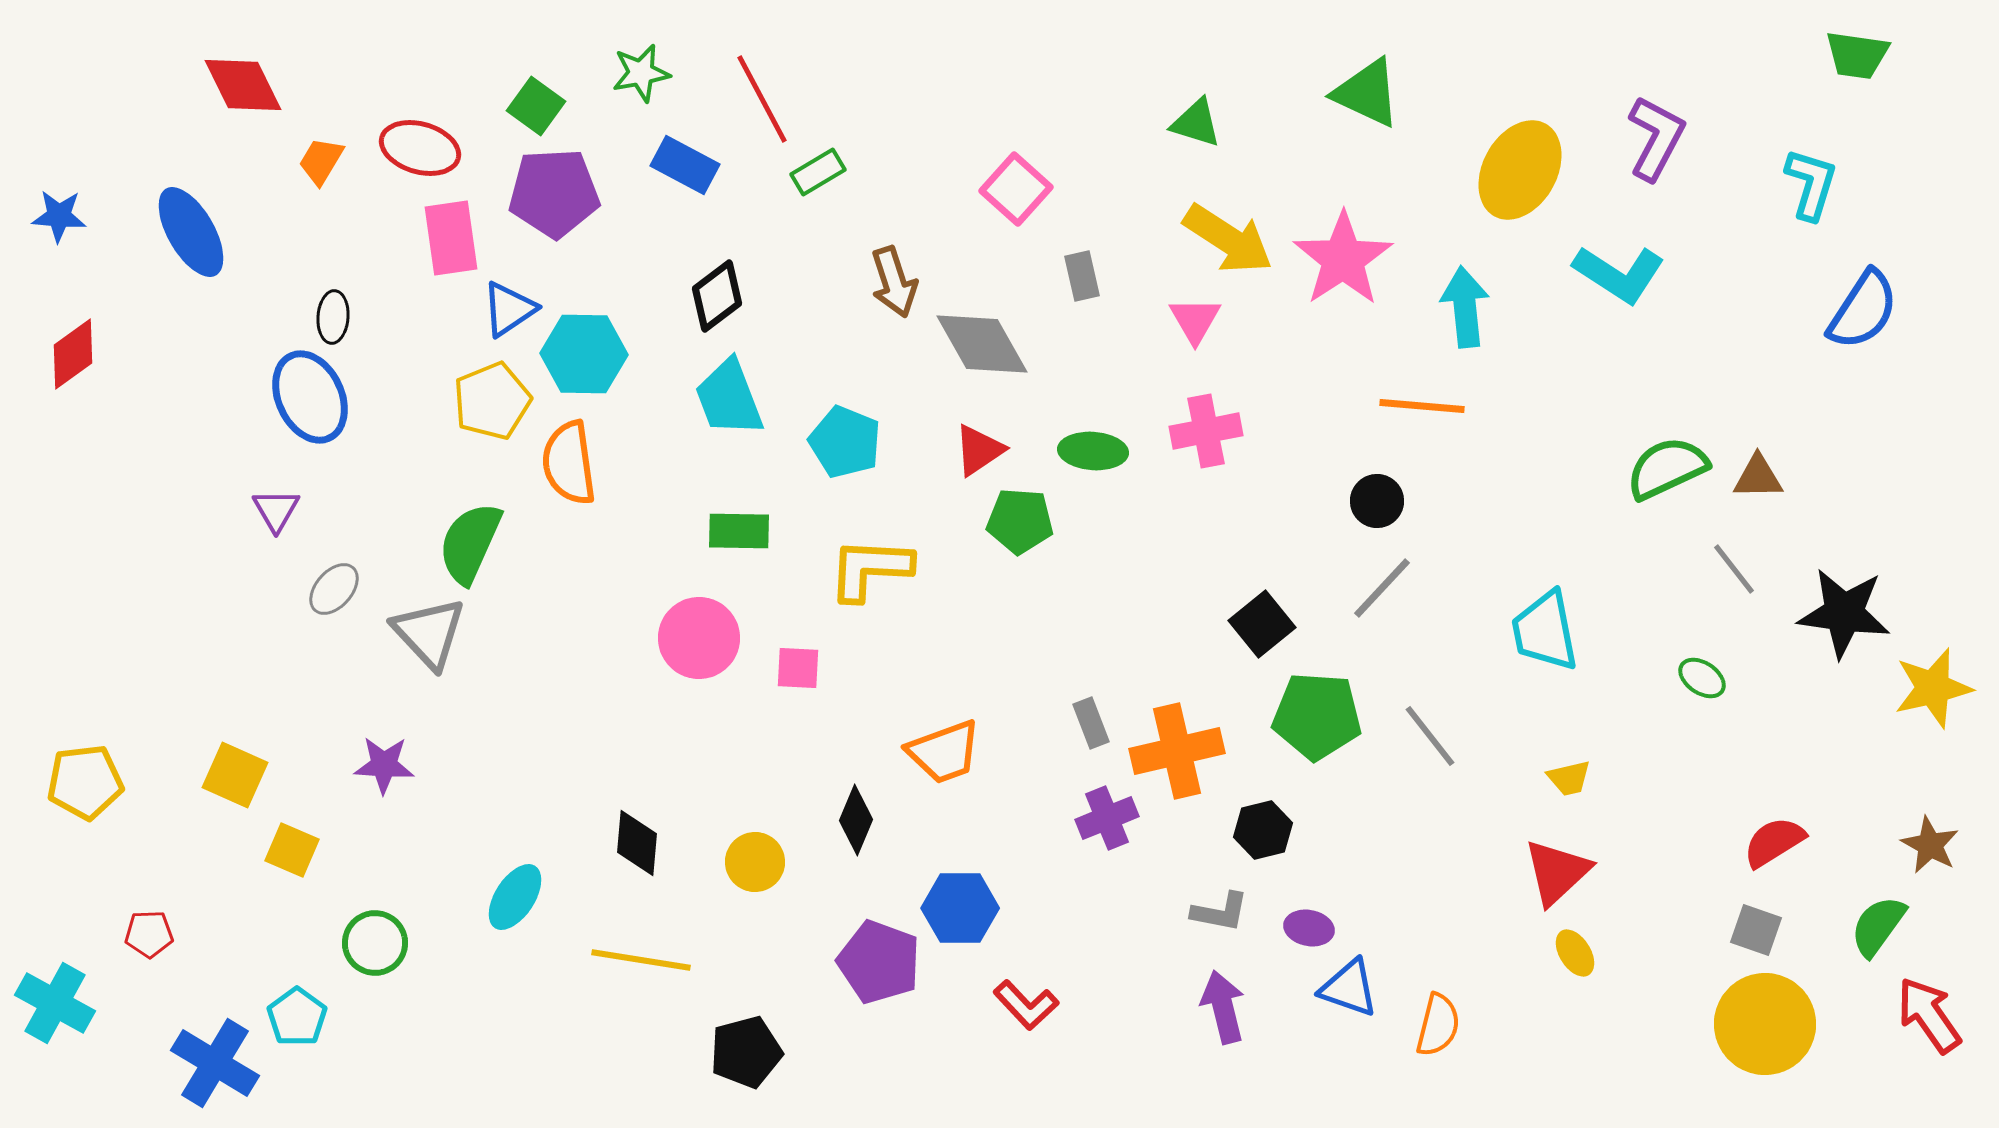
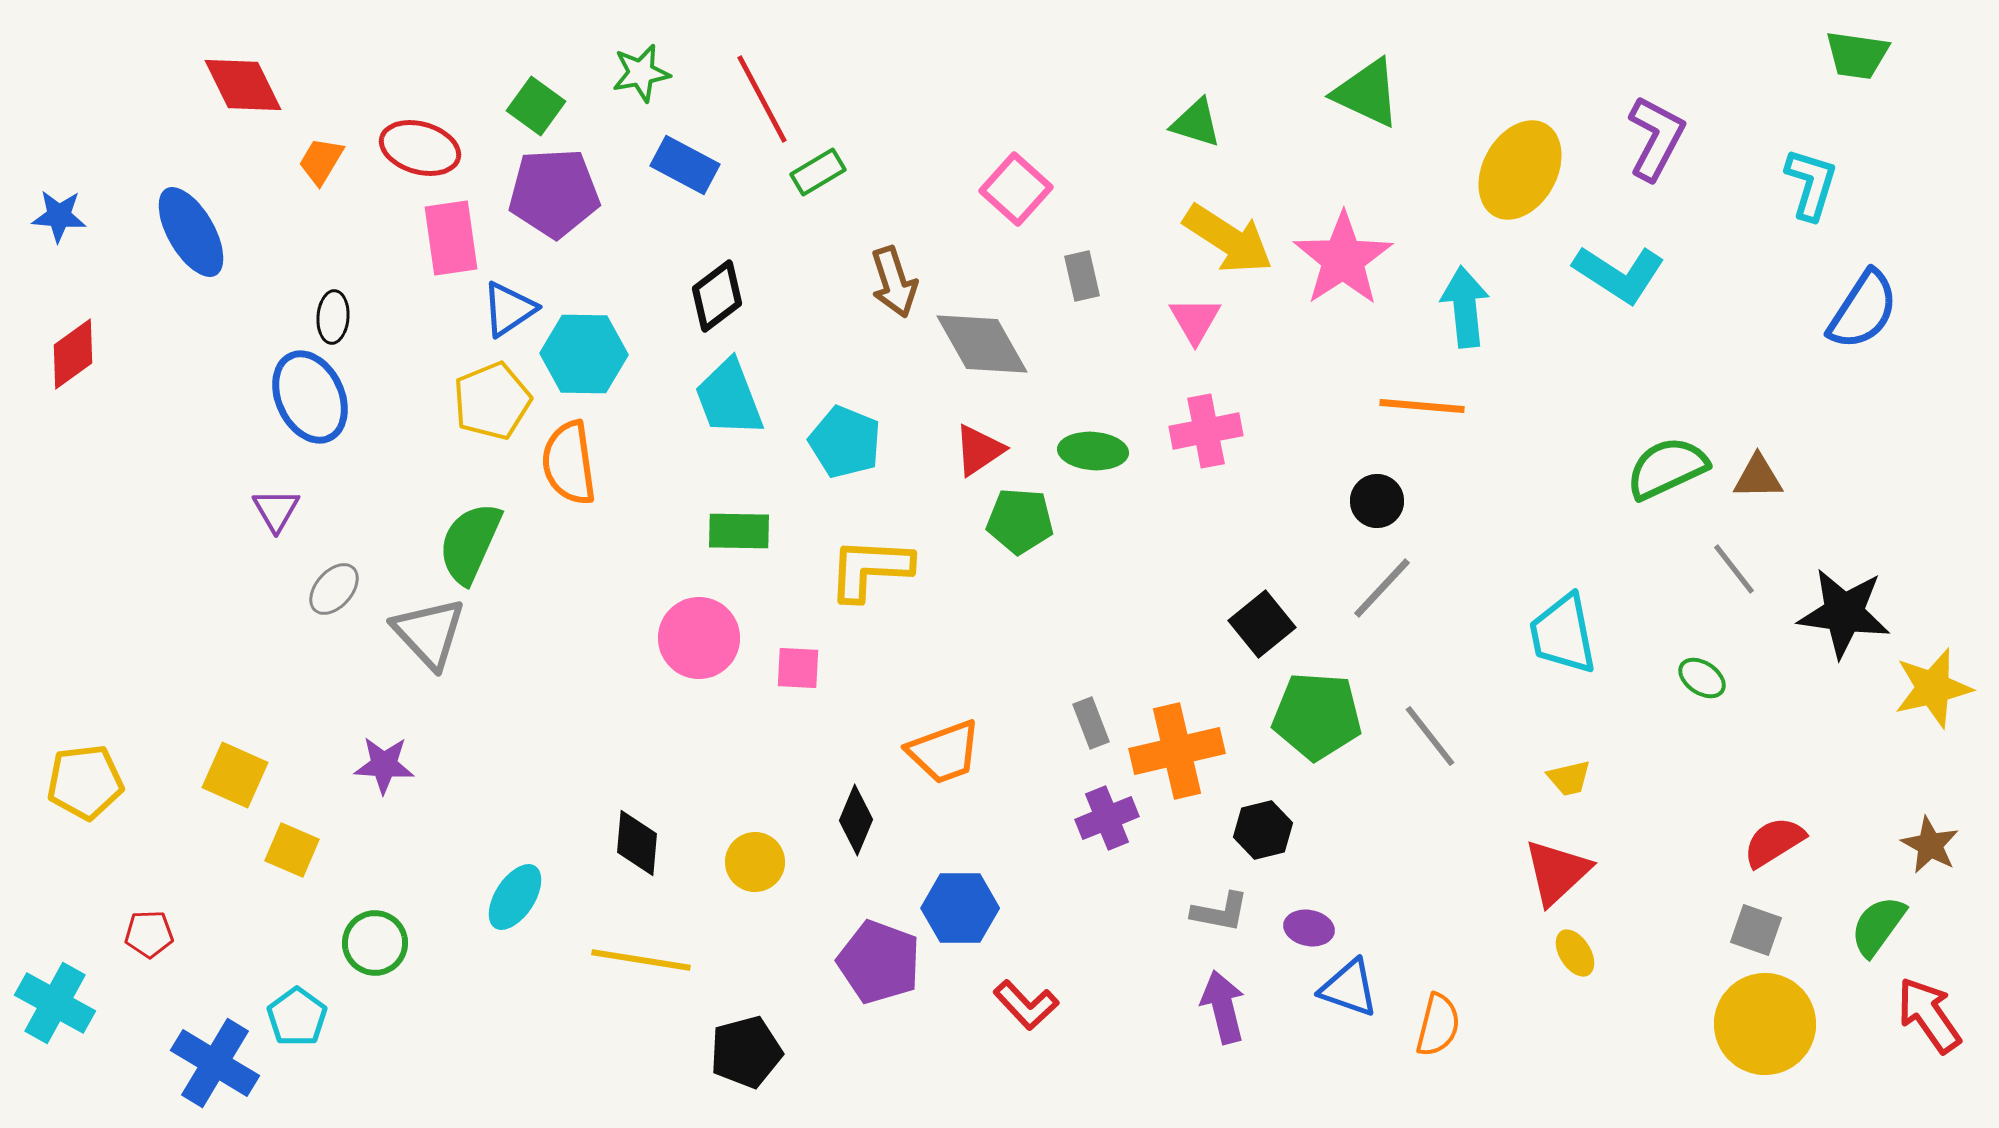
cyan trapezoid at (1545, 631): moved 18 px right, 3 px down
